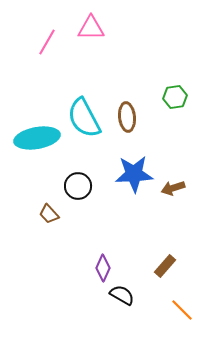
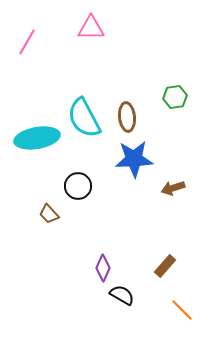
pink line: moved 20 px left
blue star: moved 15 px up
